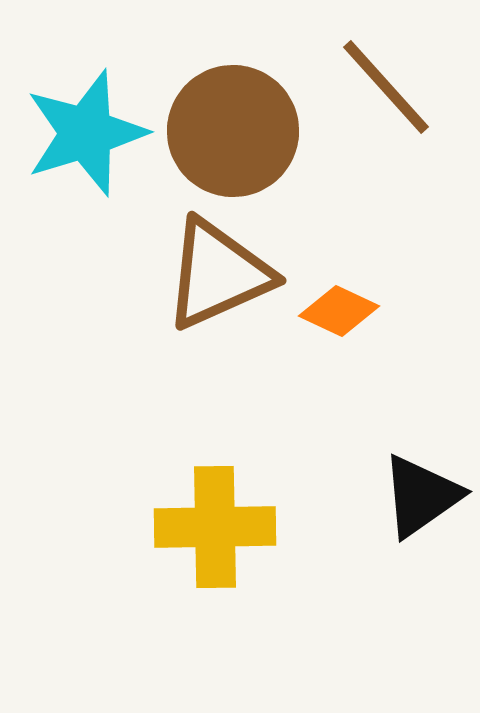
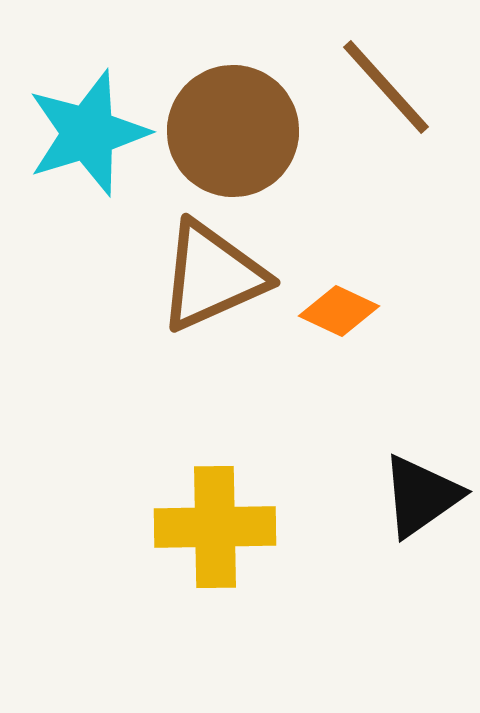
cyan star: moved 2 px right
brown triangle: moved 6 px left, 2 px down
